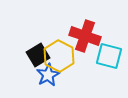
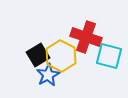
red cross: moved 1 px right, 1 px down
yellow hexagon: moved 2 px right
